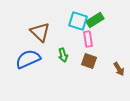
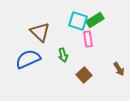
brown square: moved 5 px left, 14 px down; rotated 28 degrees clockwise
